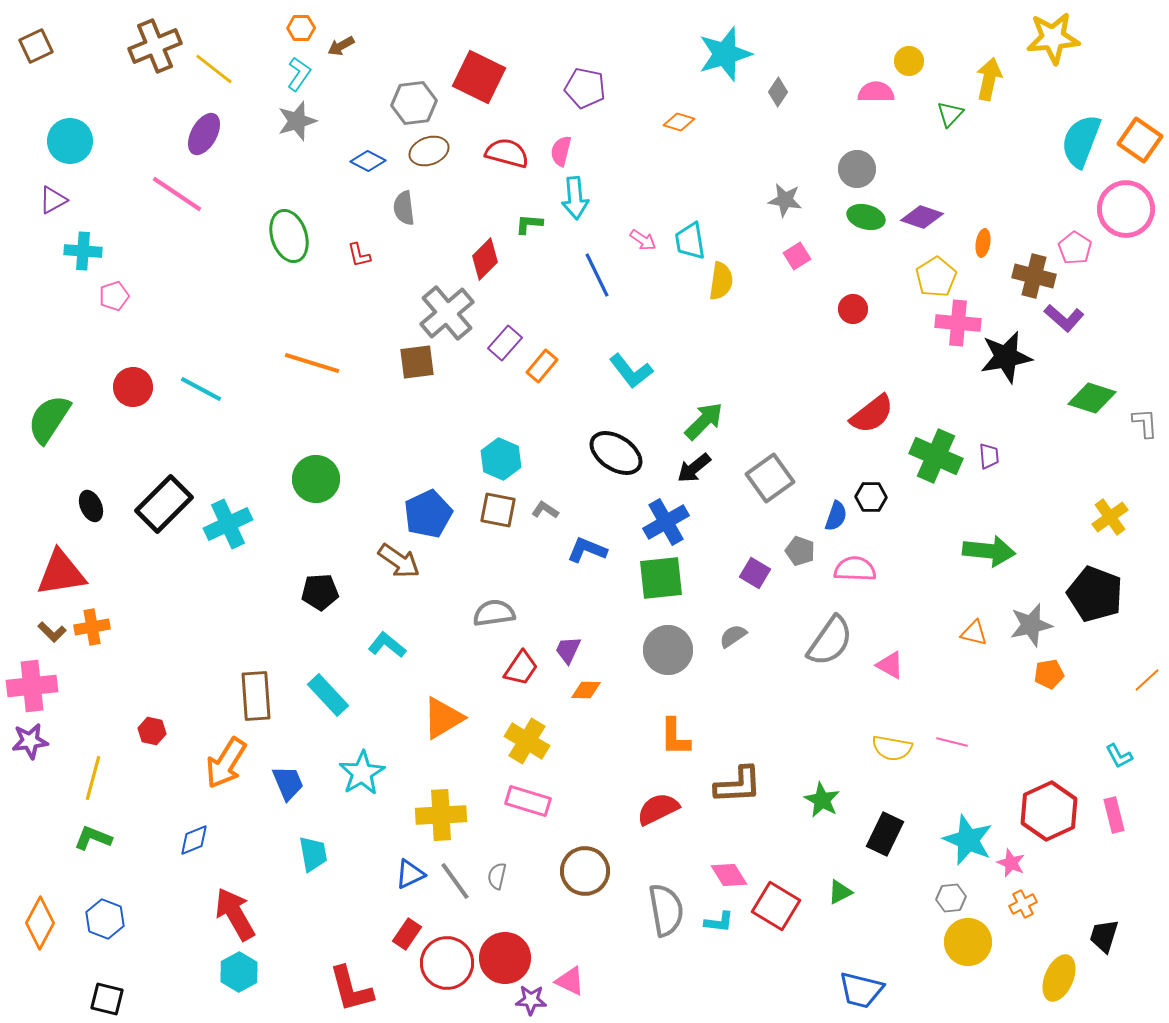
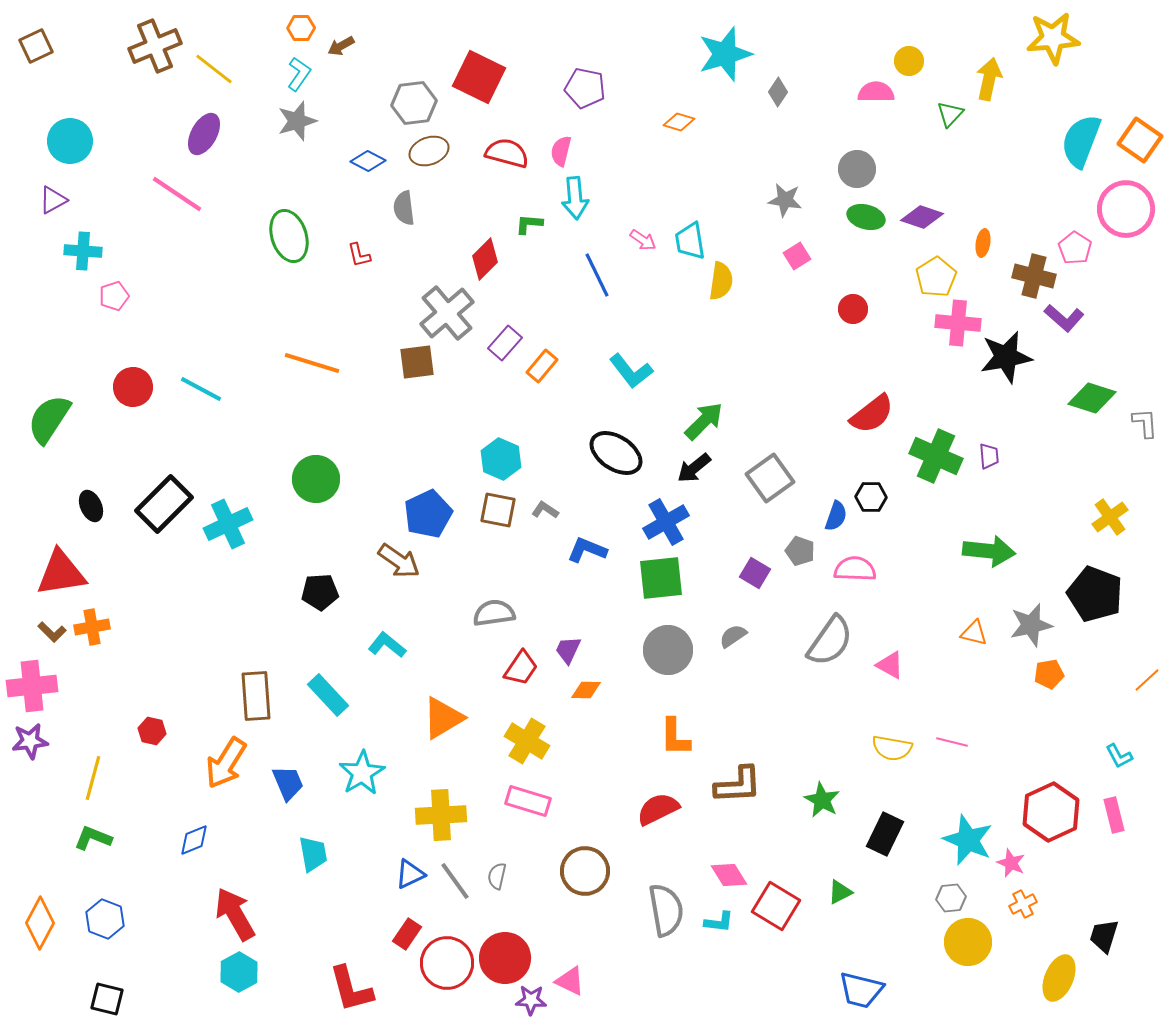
red hexagon at (1049, 811): moved 2 px right, 1 px down
